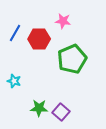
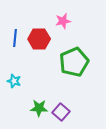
pink star: rotated 21 degrees counterclockwise
blue line: moved 5 px down; rotated 24 degrees counterclockwise
green pentagon: moved 2 px right, 3 px down
